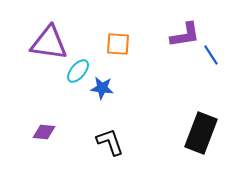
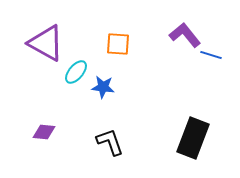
purple L-shape: rotated 120 degrees counterclockwise
purple triangle: moved 3 px left; rotated 21 degrees clockwise
blue line: rotated 40 degrees counterclockwise
cyan ellipse: moved 2 px left, 1 px down
blue star: moved 1 px right, 1 px up
black rectangle: moved 8 px left, 5 px down
